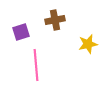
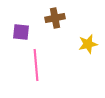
brown cross: moved 2 px up
purple square: rotated 24 degrees clockwise
